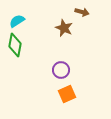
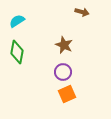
brown star: moved 17 px down
green diamond: moved 2 px right, 7 px down
purple circle: moved 2 px right, 2 px down
